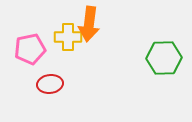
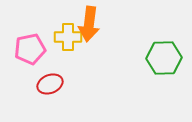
red ellipse: rotated 15 degrees counterclockwise
